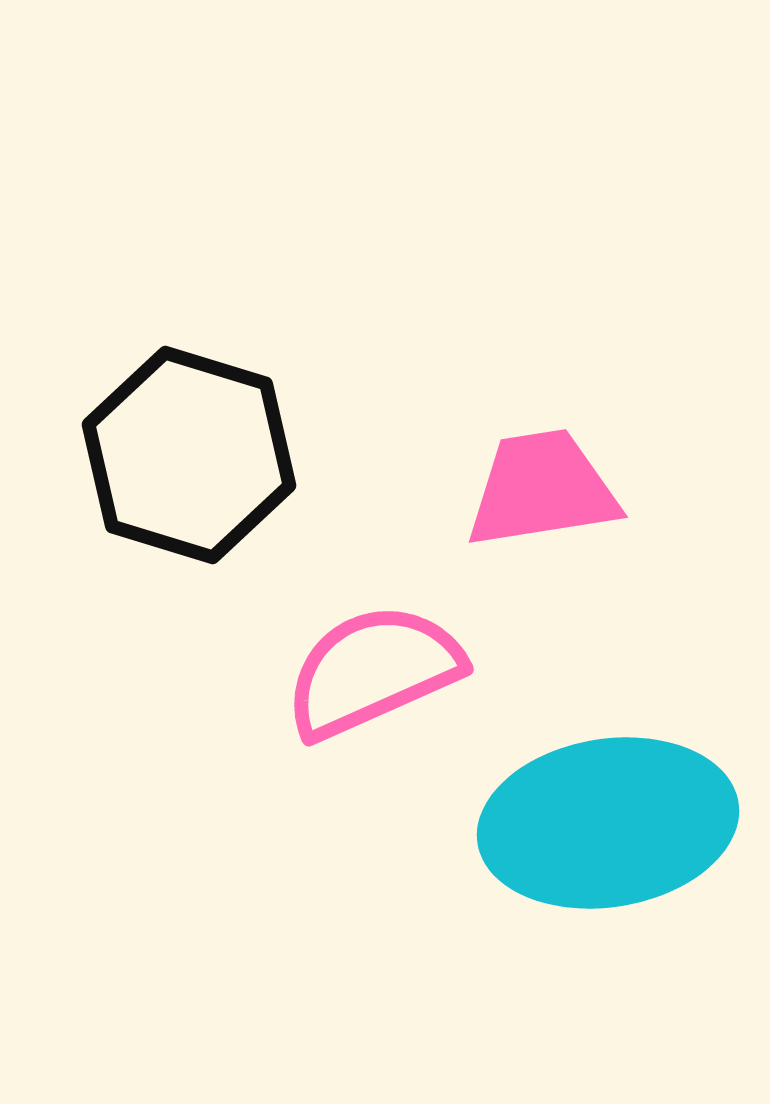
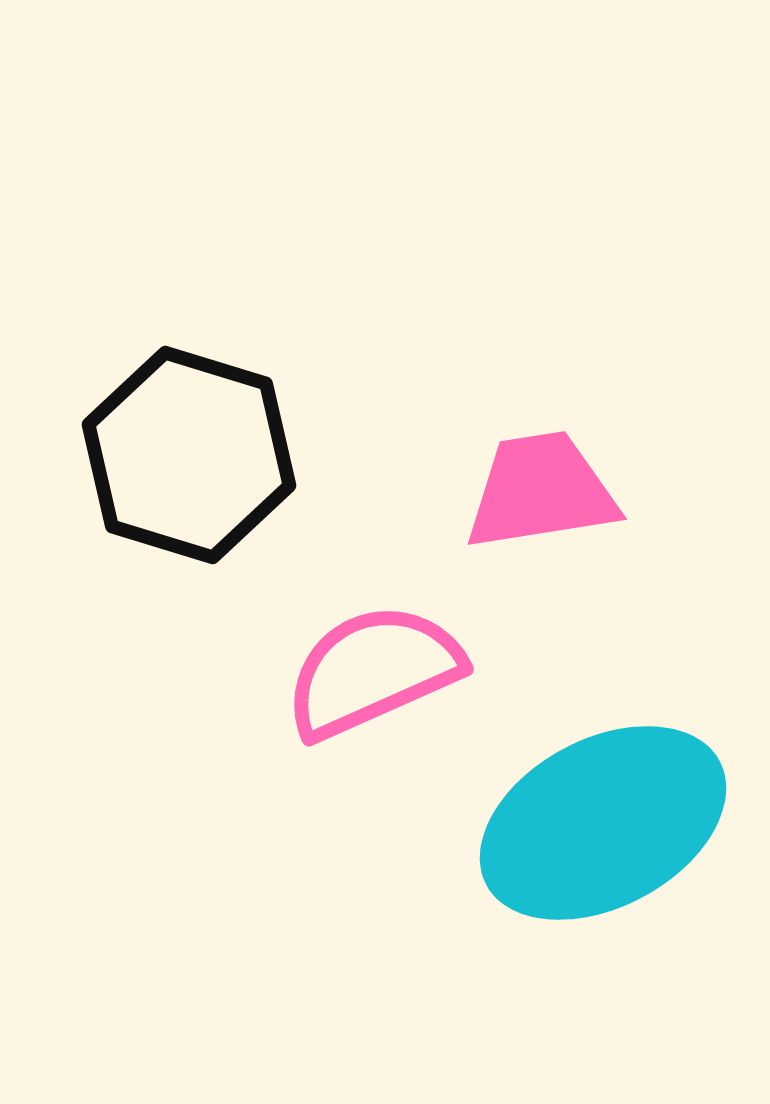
pink trapezoid: moved 1 px left, 2 px down
cyan ellipse: moved 5 px left; rotated 19 degrees counterclockwise
